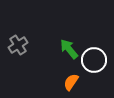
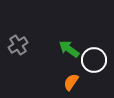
green arrow: rotated 15 degrees counterclockwise
